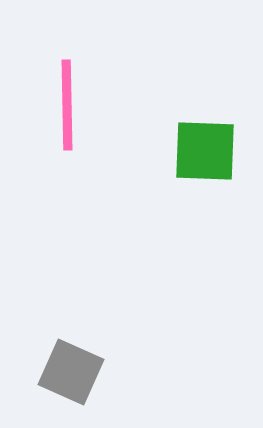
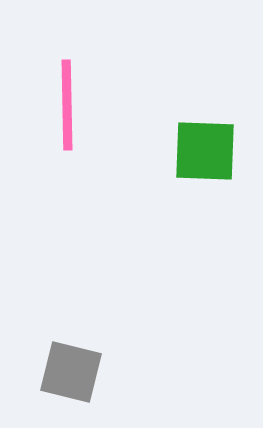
gray square: rotated 10 degrees counterclockwise
